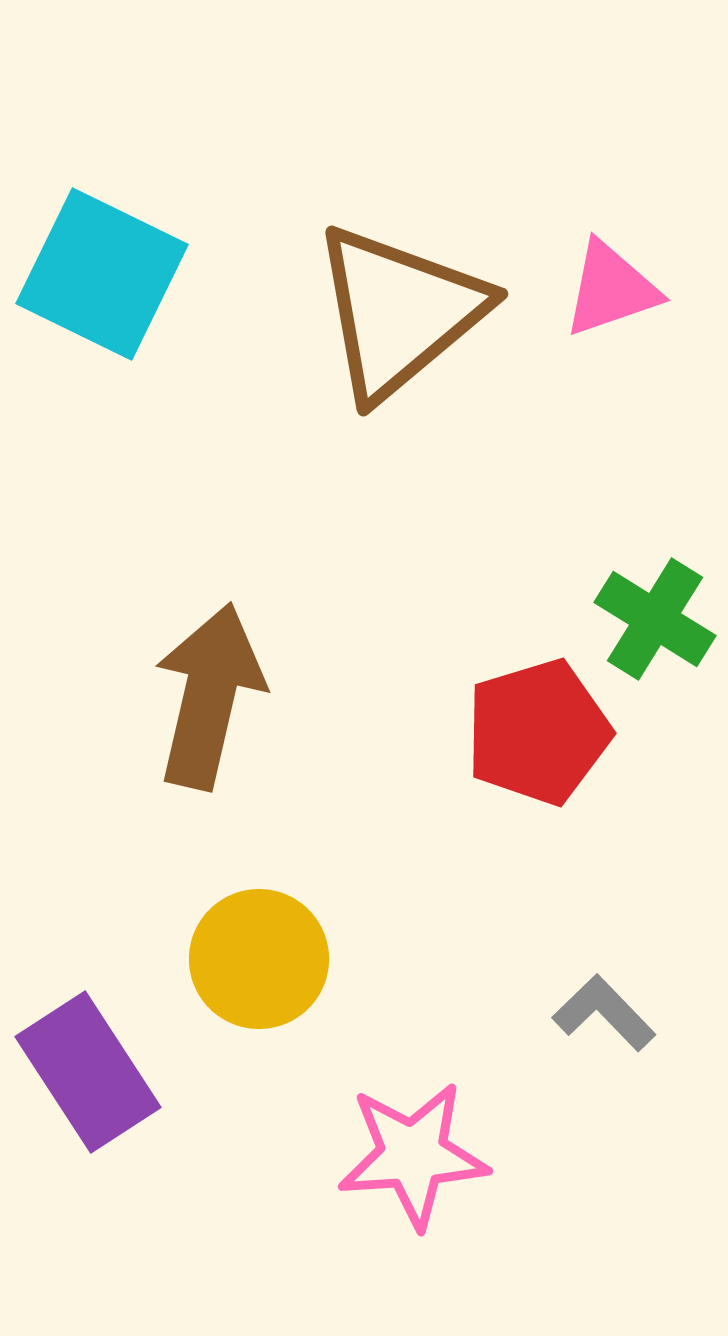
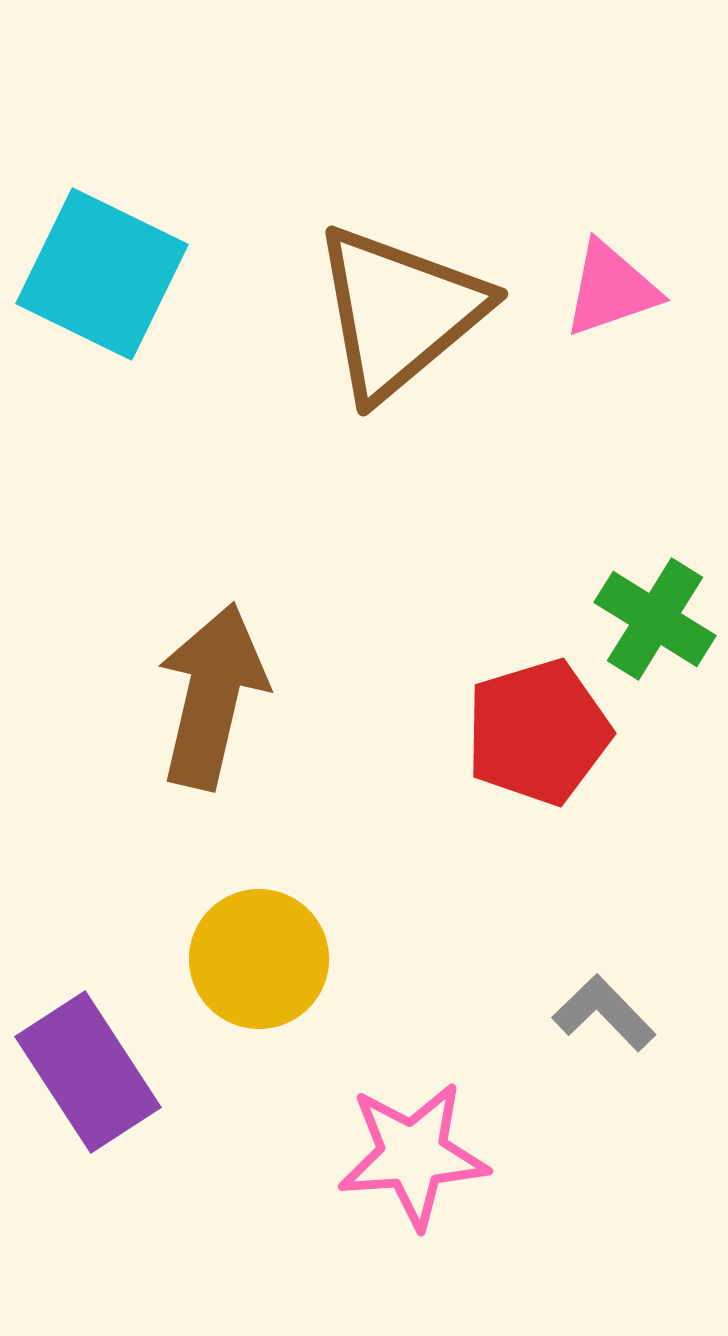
brown arrow: moved 3 px right
